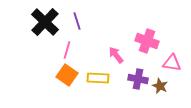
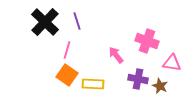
yellow rectangle: moved 5 px left, 6 px down
